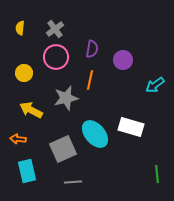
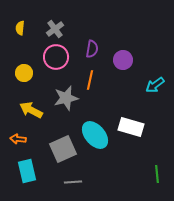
cyan ellipse: moved 1 px down
